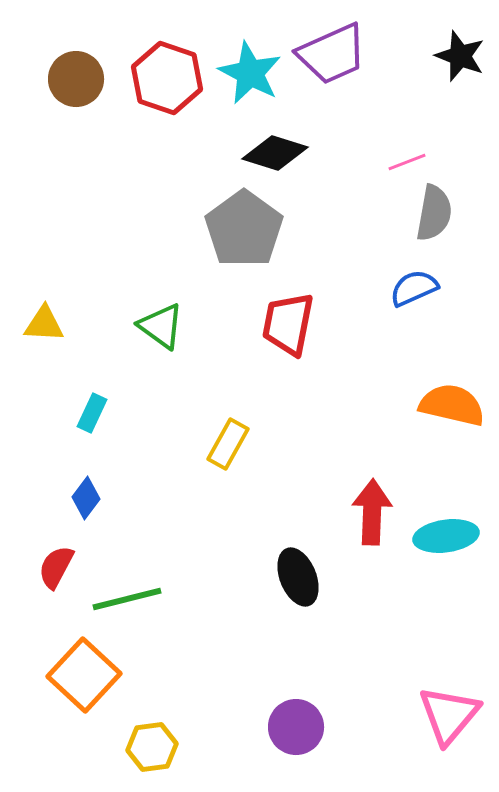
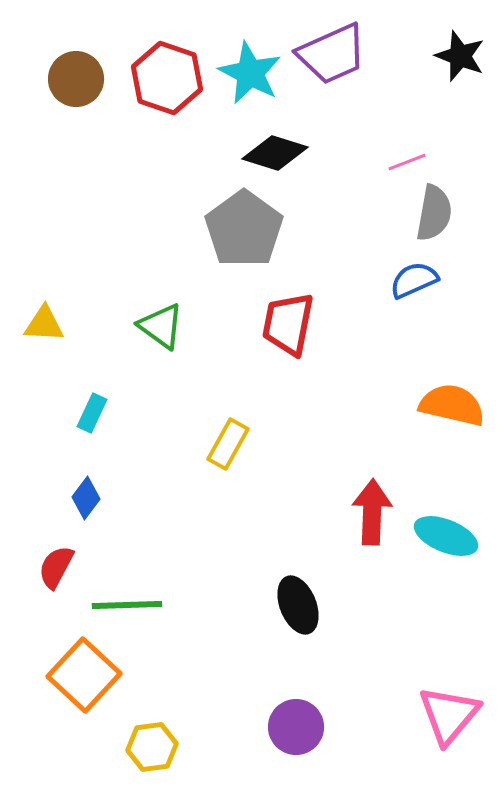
blue semicircle: moved 8 px up
cyan ellipse: rotated 30 degrees clockwise
black ellipse: moved 28 px down
green line: moved 6 px down; rotated 12 degrees clockwise
